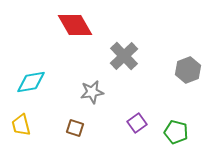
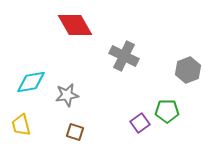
gray cross: rotated 20 degrees counterclockwise
gray star: moved 25 px left, 3 px down
purple square: moved 3 px right
brown square: moved 4 px down
green pentagon: moved 9 px left, 21 px up; rotated 15 degrees counterclockwise
